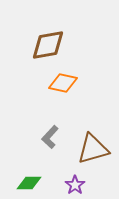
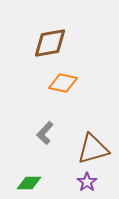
brown diamond: moved 2 px right, 2 px up
gray L-shape: moved 5 px left, 4 px up
purple star: moved 12 px right, 3 px up
